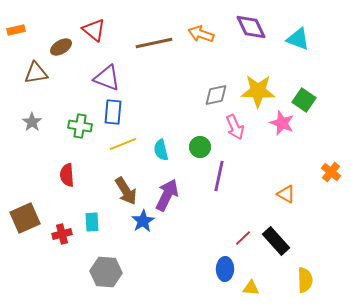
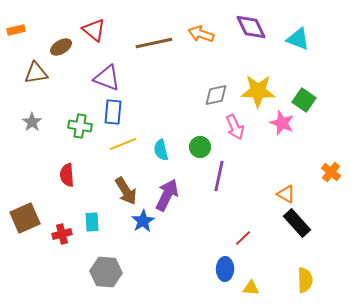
black rectangle: moved 21 px right, 18 px up
